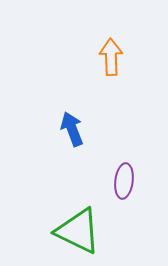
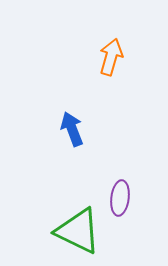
orange arrow: rotated 18 degrees clockwise
purple ellipse: moved 4 px left, 17 px down
